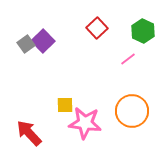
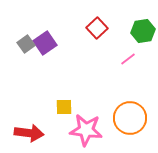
green hexagon: rotated 25 degrees clockwise
purple square: moved 2 px right, 2 px down; rotated 10 degrees clockwise
yellow square: moved 1 px left, 2 px down
orange circle: moved 2 px left, 7 px down
pink star: moved 1 px right, 7 px down
red arrow: rotated 140 degrees clockwise
